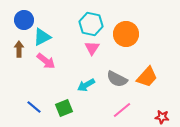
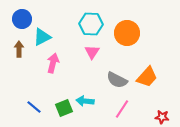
blue circle: moved 2 px left, 1 px up
cyan hexagon: rotated 10 degrees counterclockwise
orange circle: moved 1 px right, 1 px up
pink triangle: moved 4 px down
pink arrow: moved 7 px right, 2 px down; rotated 114 degrees counterclockwise
gray semicircle: moved 1 px down
cyan arrow: moved 1 px left, 16 px down; rotated 36 degrees clockwise
pink line: moved 1 px up; rotated 18 degrees counterclockwise
